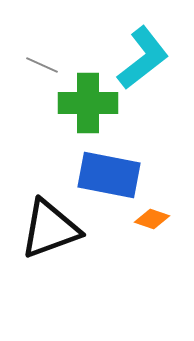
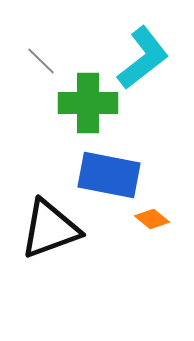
gray line: moved 1 px left, 4 px up; rotated 20 degrees clockwise
orange diamond: rotated 20 degrees clockwise
